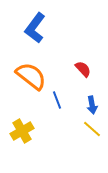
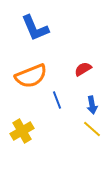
blue L-shape: rotated 60 degrees counterclockwise
red semicircle: rotated 78 degrees counterclockwise
orange semicircle: rotated 120 degrees clockwise
